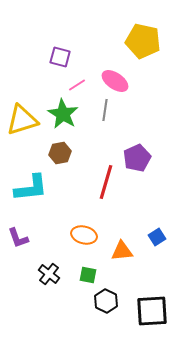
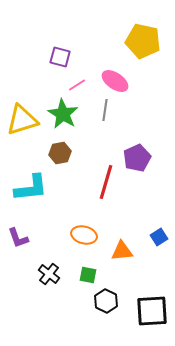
blue square: moved 2 px right
